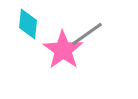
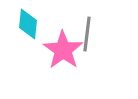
gray line: rotated 48 degrees counterclockwise
